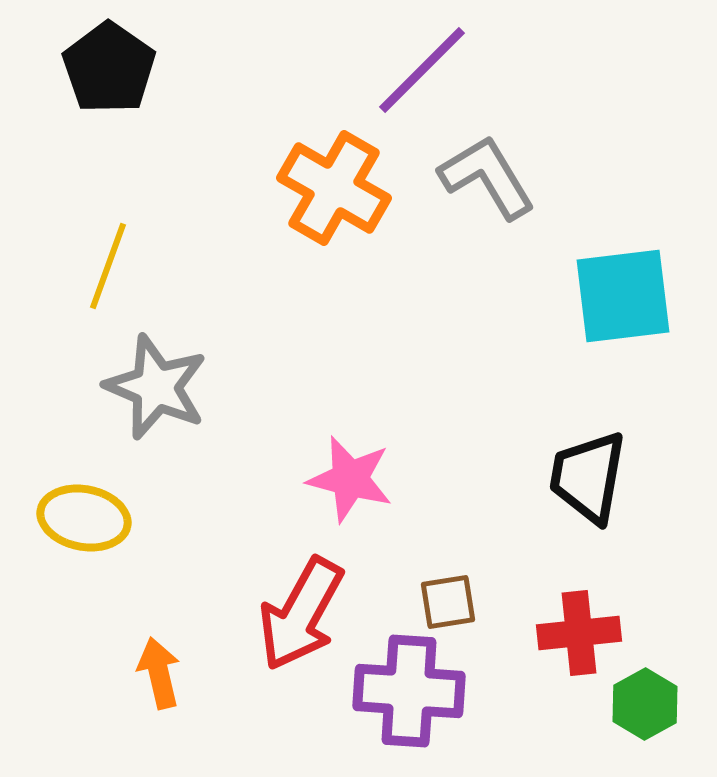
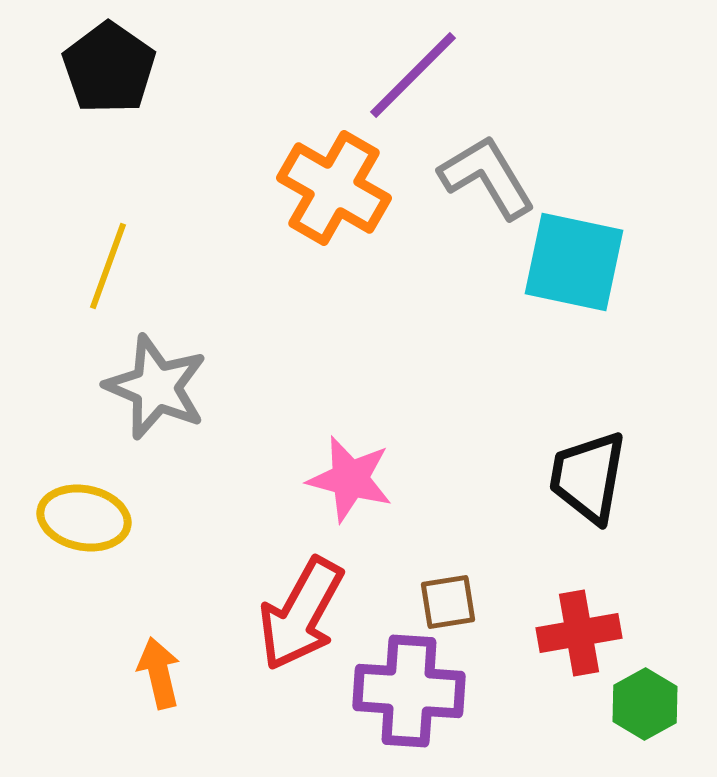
purple line: moved 9 px left, 5 px down
cyan square: moved 49 px left, 34 px up; rotated 19 degrees clockwise
red cross: rotated 4 degrees counterclockwise
